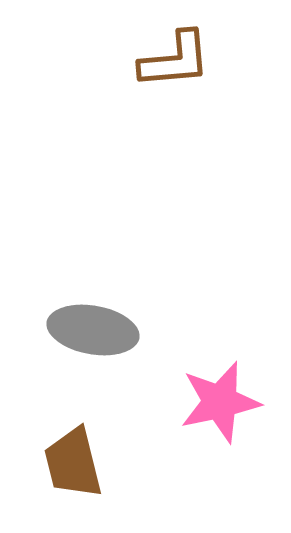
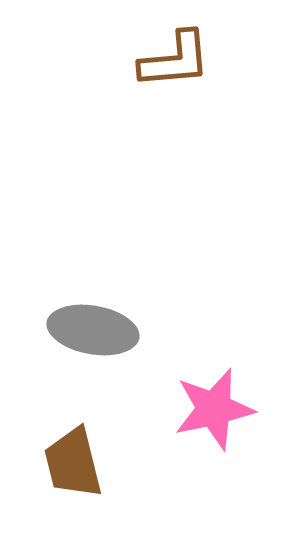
pink star: moved 6 px left, 7 px down
